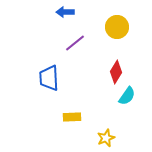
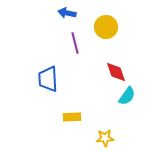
blue arrow: moved 2 px right, 1 px down; rotated 12 degrees clockwise
yellow circle: moved 11 px left
purple line: rotated 65 degrees counterclockwise
red diamond: rotated 50 degrees counterclockwise
blue trapezoid: moved 1 px left, 1 px down
yellow star: moved 1 px left; rotated 18 degrees clockwise
